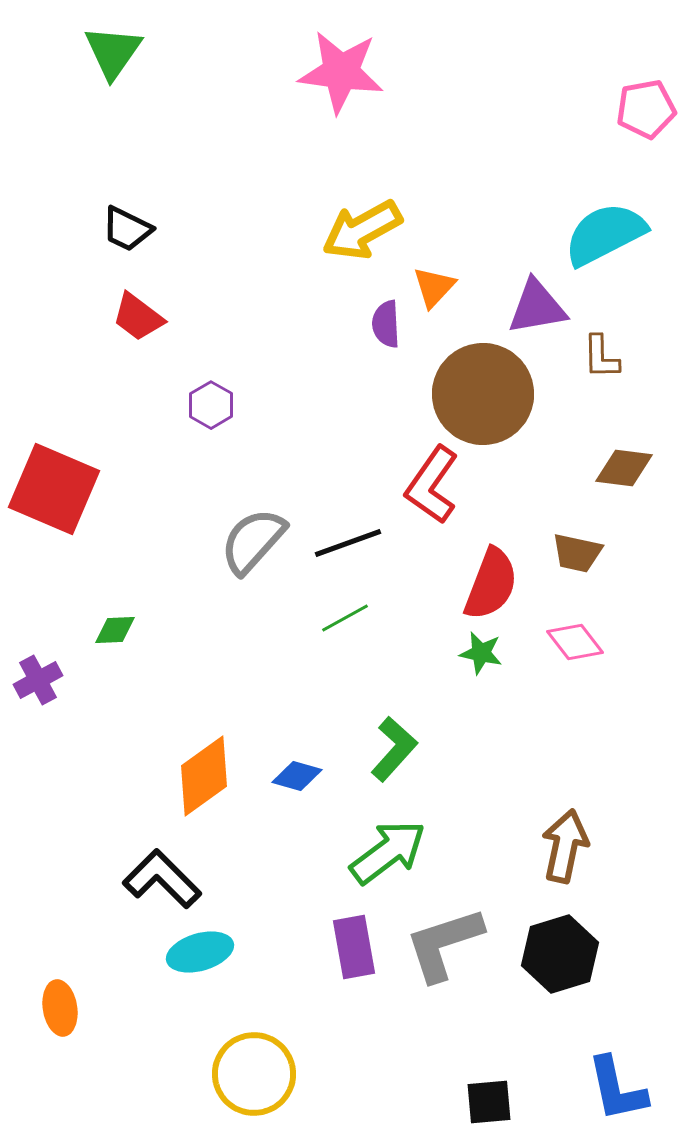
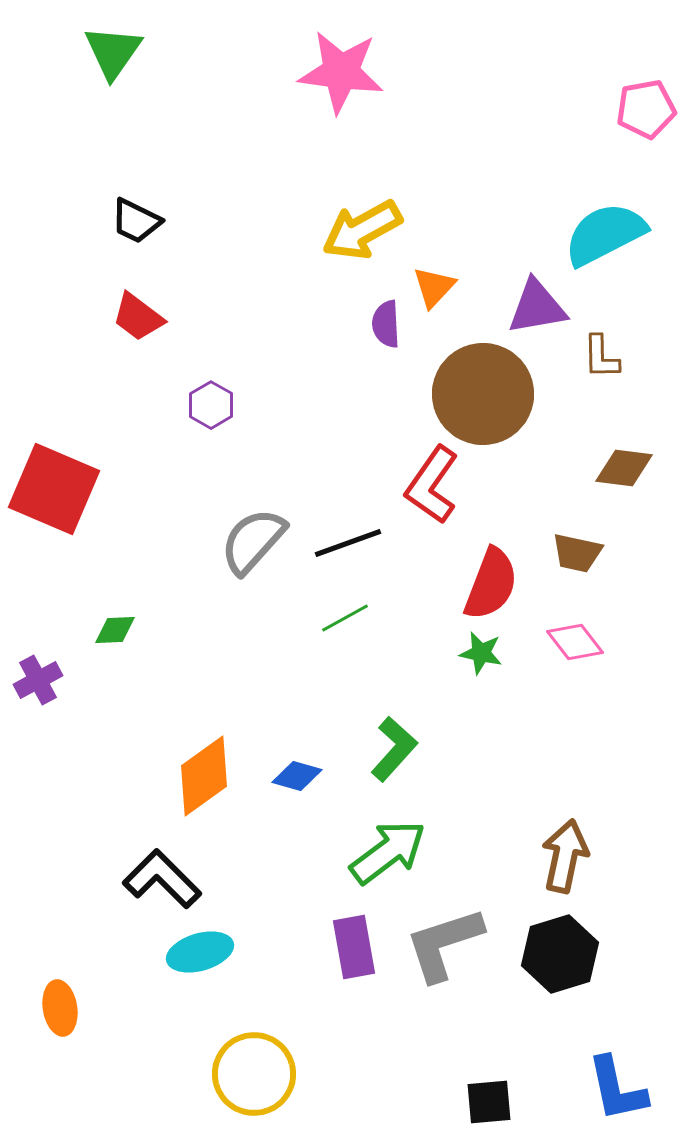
black trapezoid: moved 9 px right, 8 px up
brown arrow: moved 10 px down
